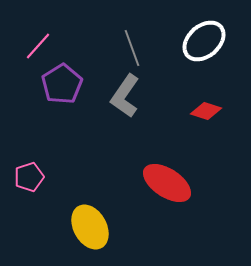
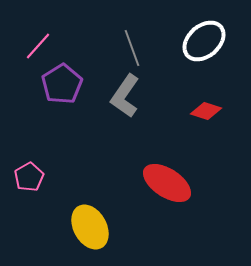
pink pentagon: rotated 12 degrees counterclockwise
